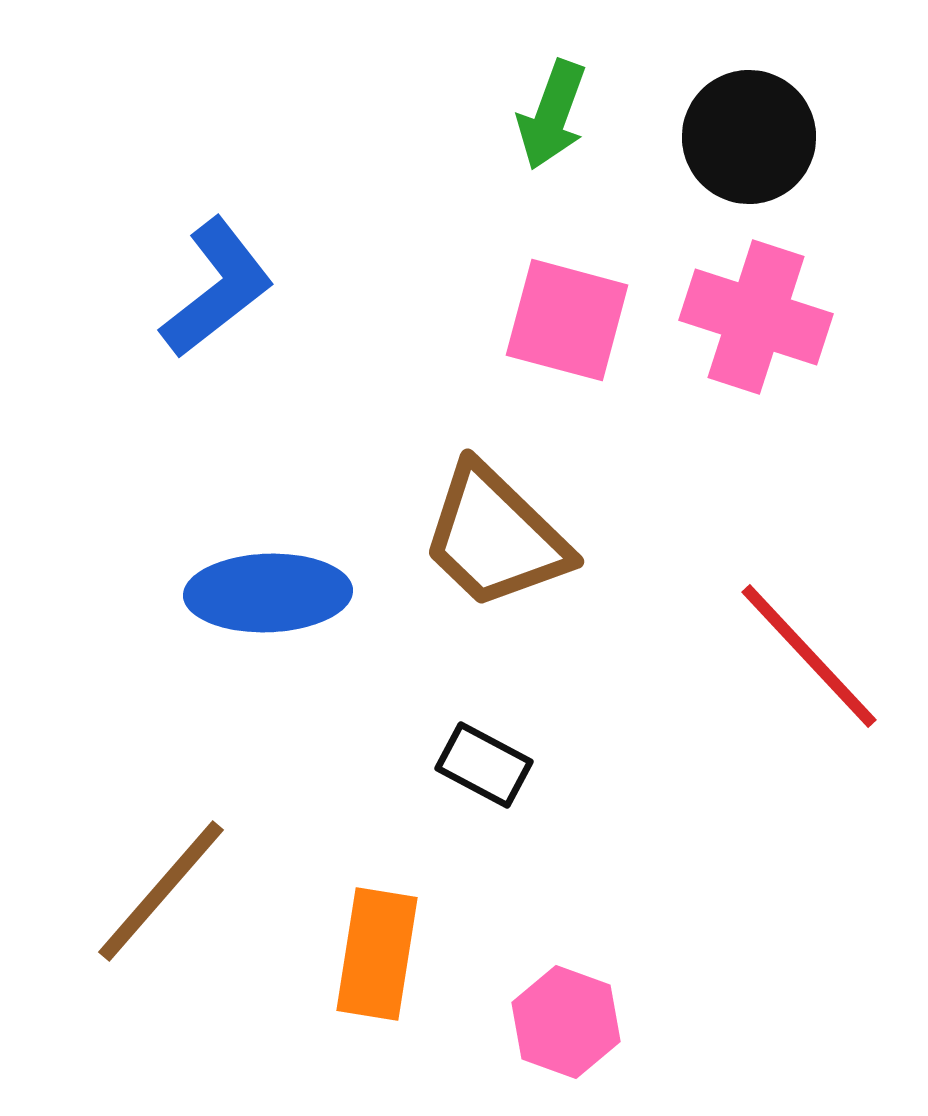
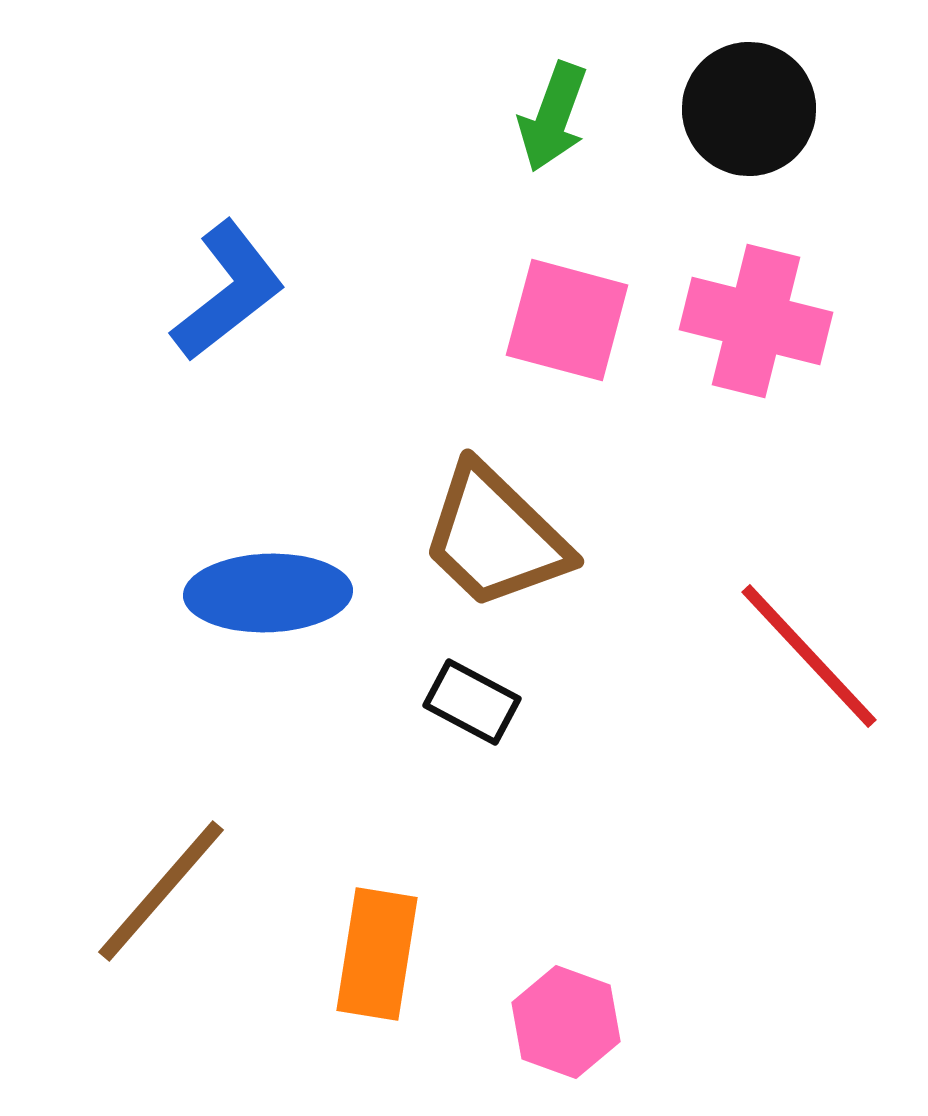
green arrow: moved 1 px right, 2 px down
black circle: moved 28 px up
blue L-shape: moved 11 px right, 3 px down
pink cross: moved 4 px down; rotated 4 degrees counterclockwise
black rectangle: moved 12 px left, 63 px up
